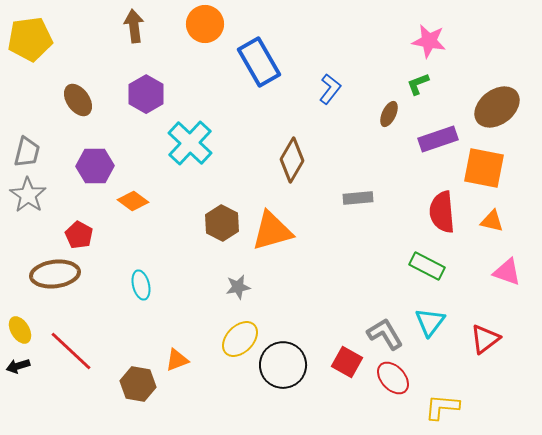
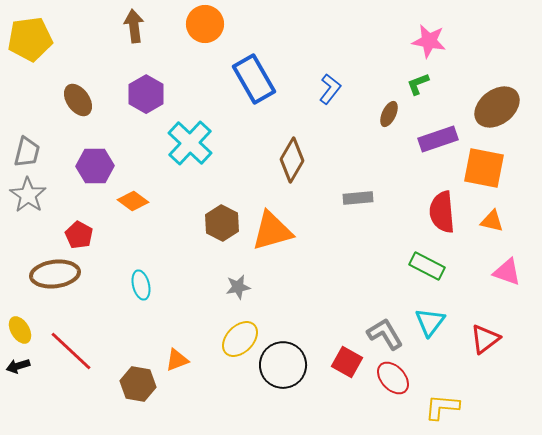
blue rectangle at (259, 62): moved 5 px left, 17 px down
